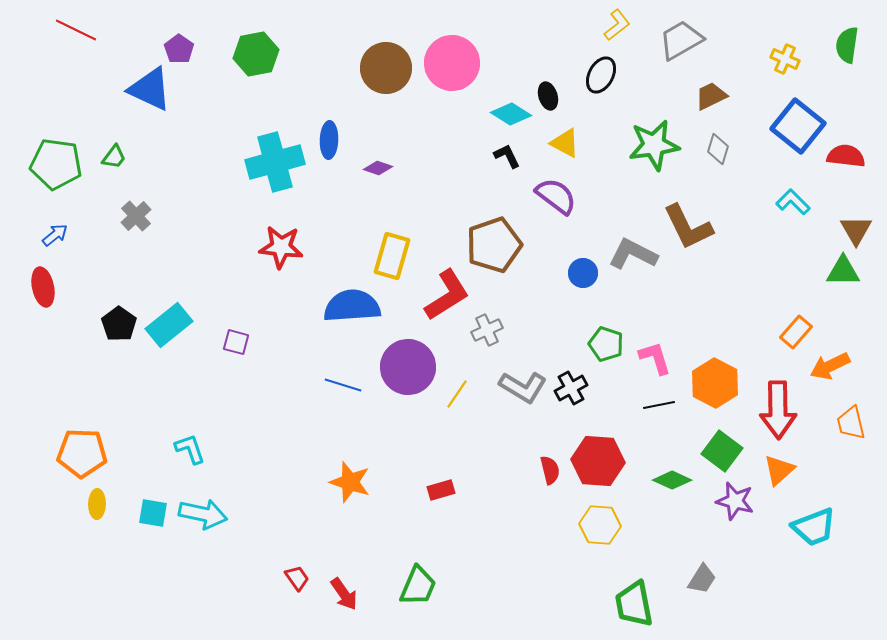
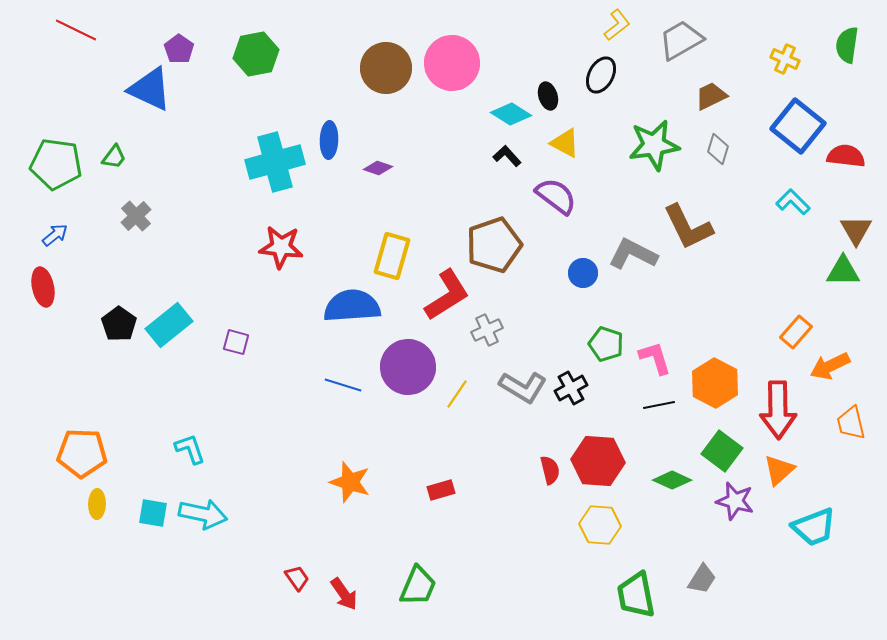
black L-shape at (507, 156): rotated 16 degrees counterclockwise
green trapezoid at (634, 604): moved 2 px right, 9 px up
